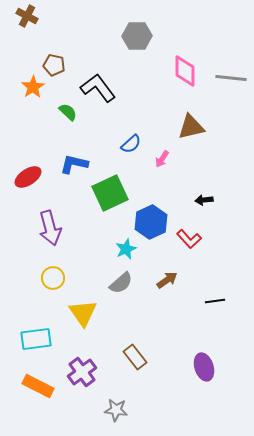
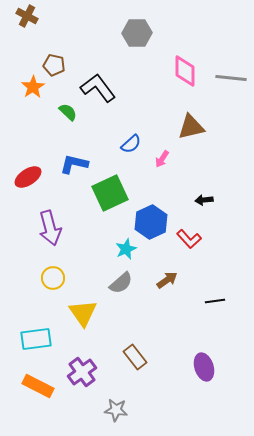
gray hexagon: moved 3 px up
